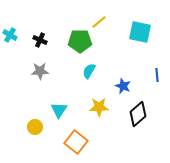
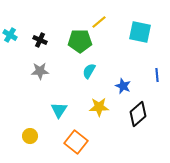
yellow circle: moved 5 px left, 9 px down
